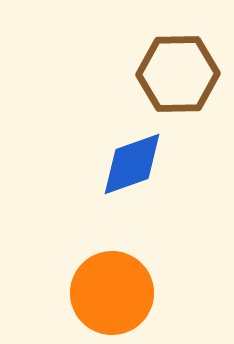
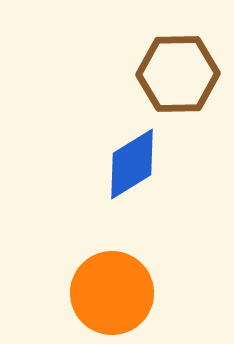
blue diamond: rotated 12 degrees counterclockwise
